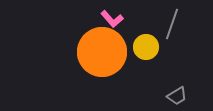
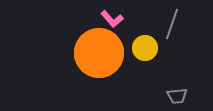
yellow circle: moved 1 px left, 1 px down
orange circle: moved 3 px left, 1 px down
gray trapezoid: rotated 25 degrees clockwise
